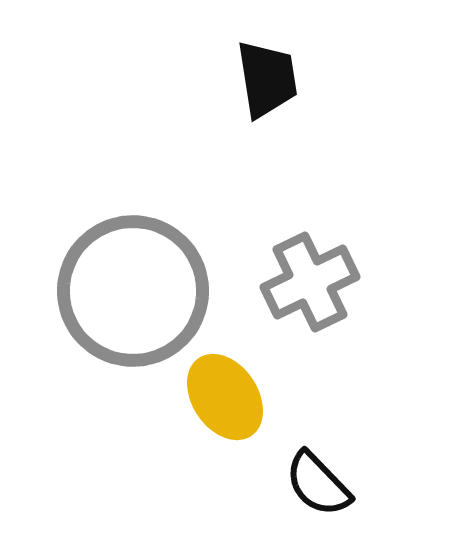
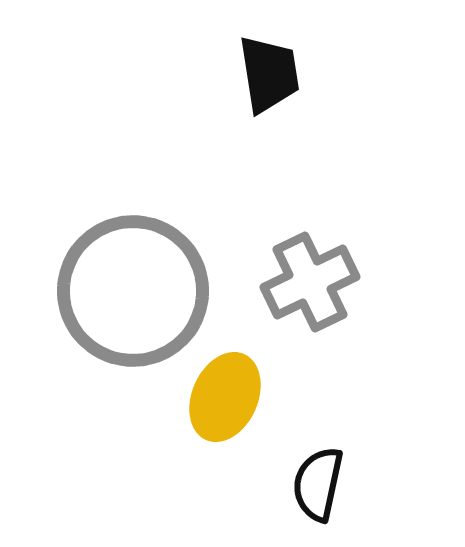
black trapezoid: moved 2 px right, 5 px up
yellow ellipse: rotated 58 degrees clockwise
black semicircle: rotated 56 degrees clockwise
